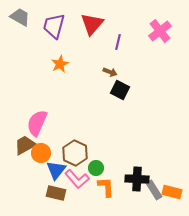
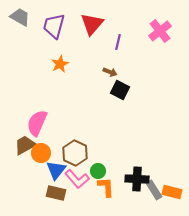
green circle: moved 2 px right, 3 px down
